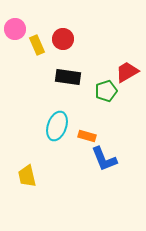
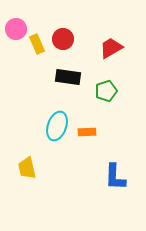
pink circle: moved 1 px right
yellow rectangle: moved 1 px up
red trapezoid: moved 16 px left, 24 px up
orange rectangle: moved 4 px up; rotated 18 degrees counterclockwise
blue L-shape: moved 11 px right, 18 px down; rotated 24 degrees clockwise
yellow trapezoid: moved 8 px up
